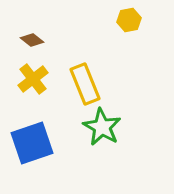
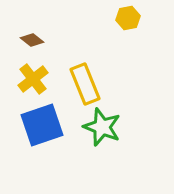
yellow hexagon: moved 1 px left, 2 px up
green star: rotated 9 degrees counterclockwise
blue square: moved 10 px right, 18 px up
